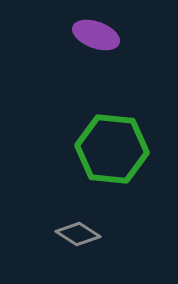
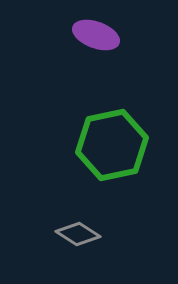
green hexagon: moved 4 px up; rotated 18 degrees counterclockwise
